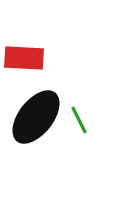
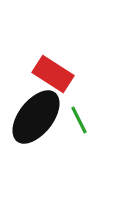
red rectangle: moved 29 px right, 16 px down; rotated 30 degrees clockwise
